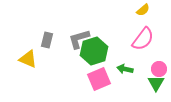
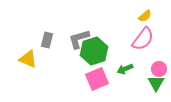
yellow semicircle: moved 2 px right, 6 px down
green arrow: rotated 35 degrees counterclockwise
pink square: moved 2 px left
